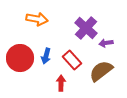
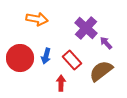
purple arrow: rotated 56 degrees clockwise
